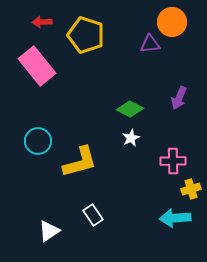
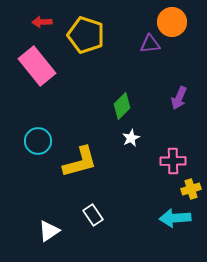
green diamond: moved 8 px left, 3 px up; rotated 72 degrees counterclockwise
